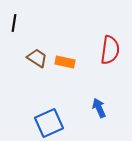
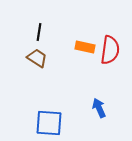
black line: moved 25 px right, 9 px down
orange rectangle: moved 20 px right, 15 px up
blue square: rotated 28 degrees clockwise
